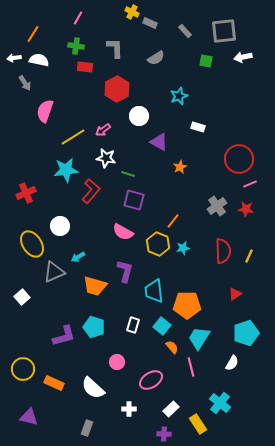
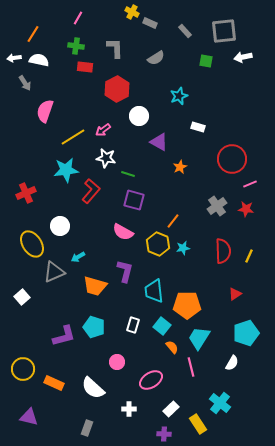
red circle at (239, 159): moved 7 px left
